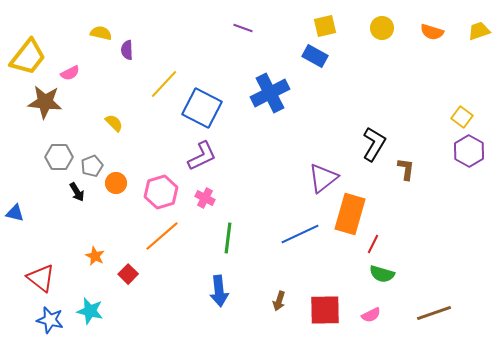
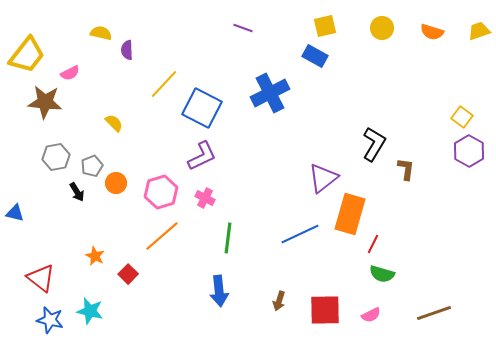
yellow trapezoid at (28, 57): moved 1 px left, 2 px up
gray hexagon at (59, 157): moved 3 px left; rotated 12 degrees counterclockwise
